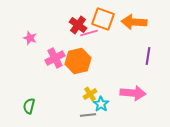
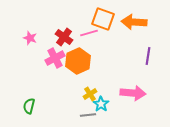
red cross: moved 14 px left, 12 px down
orange hexagon: rotated 10 degrees counterclockwise
